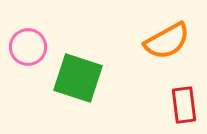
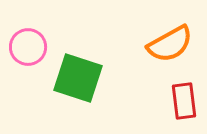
orange semicircle: moved 3 px right, 3 px down
red rectangle: moved 4 px up
